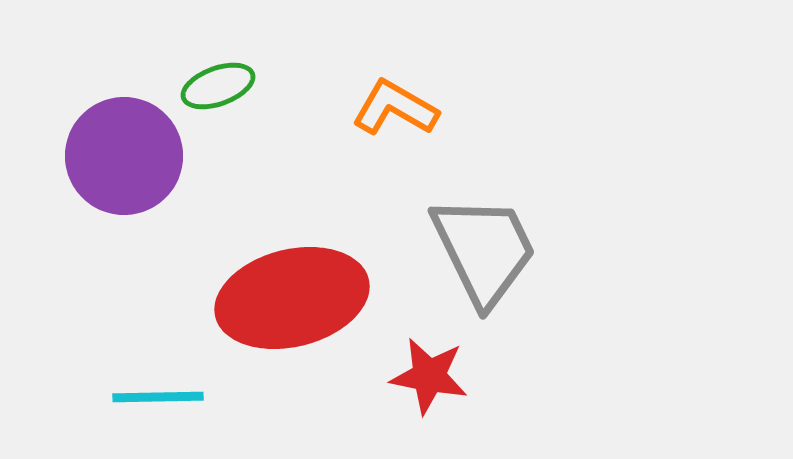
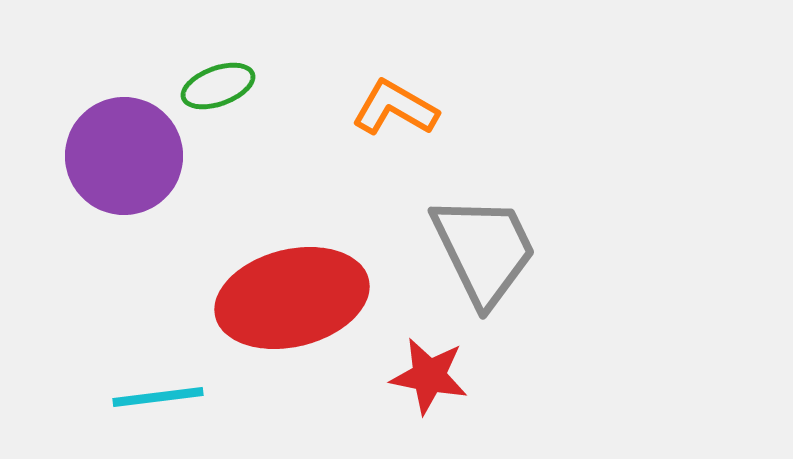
cyan line: rotated 6 degrees counterclockwise
